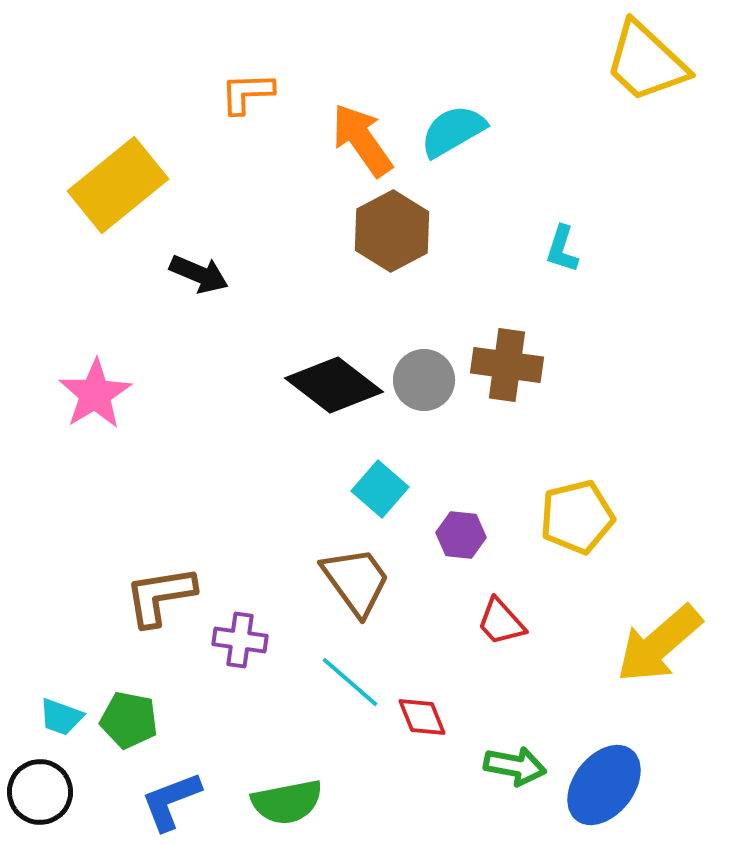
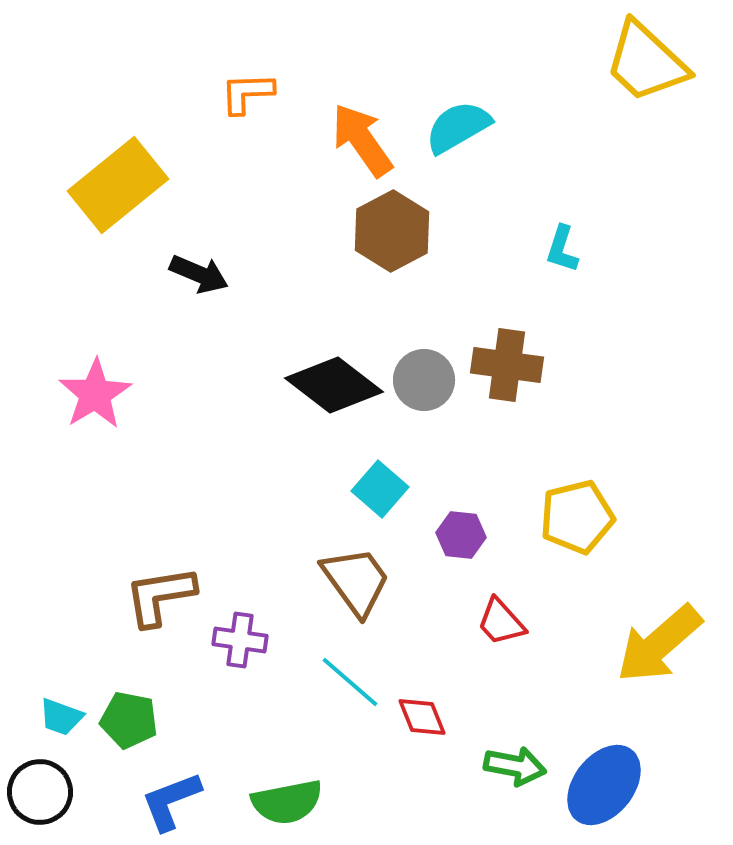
cyan semicircle: moved 5 px right, 4 px up
